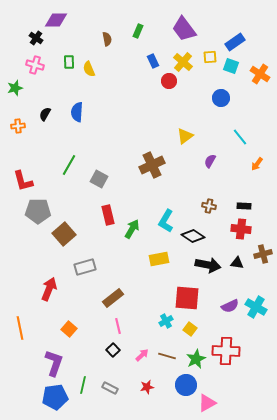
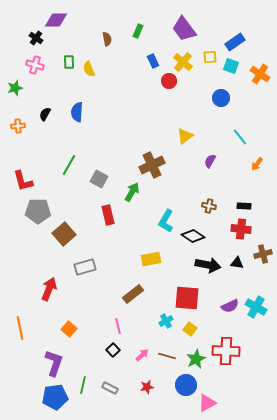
green arrow at (132, 229): moved 37 px up
yellow rectangle at (159, 259): moved 8 px left
brown rectangle at (113, 298): moved 20 px right, 4 px up
